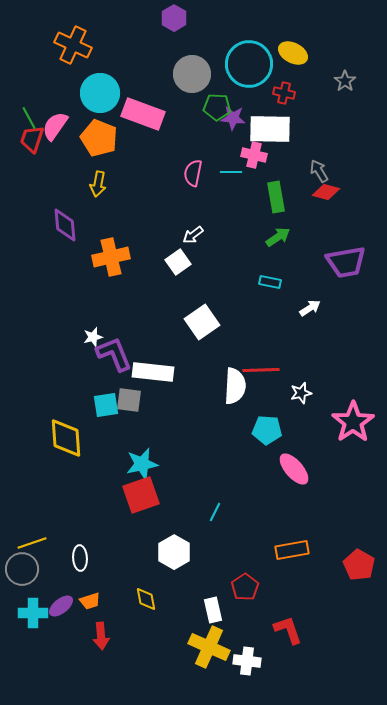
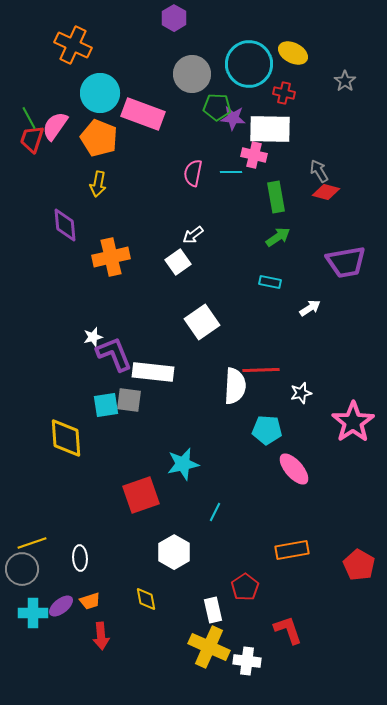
cyan star at (142, 464): moved 41 px right
